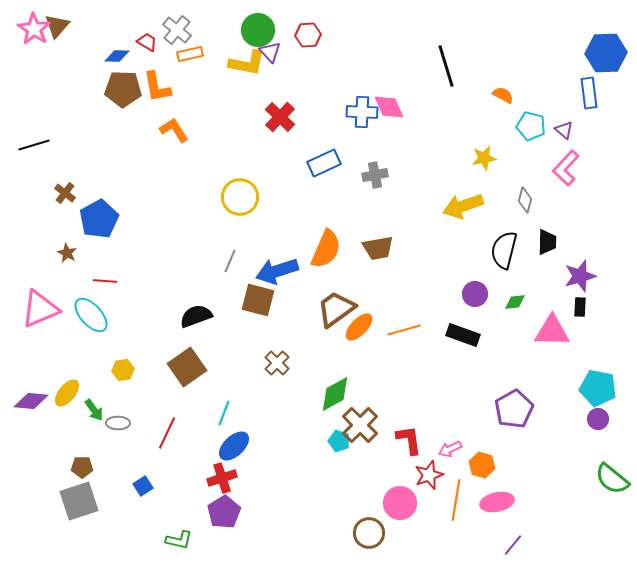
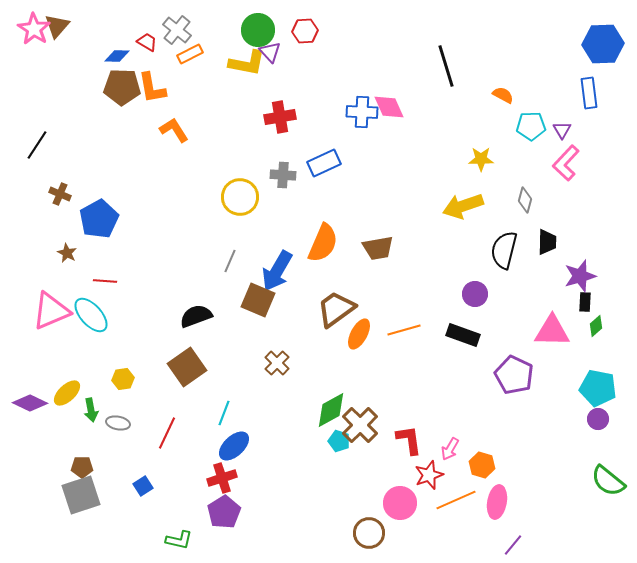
red hexagon at (308, 35): moved 3 px left, 4 px up
blue hexagon at (606, 53): moved 3 px left, 9 px up
orange rectangle at (190, 54): rotated 15 degrees counterclockwise
orange L-shape at (157, 87): moved 5 px left, 1 px down
brown pentagon at (123, 89): moved 1 px left, 2 px up
red cross at (280, 117): rotated 36 degrees clockwise
cyan pentagon at (531, 126): rotated 16 degrees counterclockwise
purple triangle at (564, 130): moved 2 px left; rotated 18 degrees clockwise
black line at (34, 145): moved 3 px right; rotated 40 degrees counterclockwise
yellow star at (484, 158): moved 3 px left, 1 px down; rotated 10 degrees clockwise
pink L-shape at (566, 168): moved 5 px up
gray cross at (375, 175): moved 92 px left; rotated 15 degrees clockwise
brown cross at (65, 193): moved 5 px left, 1 px down; rotated 15 degrees counterclockwise
orange semicircle at (326, 249): moved 3 px left, 6 px up
blue arrow at (277, 271): rotated 42 degrees counterclockwise
brown square at (258, 300): rotated 8 degrees clockwise
green diamond at (515, 302): moved 81 px right, 24 px down; rotated 35 degrees counterclockwise
black rectangle at (580, 307): moved 5 px right, 5 px up
pink triangle at (40, 309): moved 11 px right, 2 px down
orange ellipse at (359, 327): moved 7 px down; rotated 16 degrees counterclockwise
yellow hexagon at (123, 370): moved 9 px down
yellow ellipse at (67, 393): rotated 8 degrees clockwise
green diamond at (335, 394): moved 4 px left, 16 px down
purple diamond at (31, 401): moved 1 px left, 2 px down; rotated 20 degrees clockwise
purple pentagon at (514, 409): moved 34 px up; rotated 18 degrees counterclockwise
green arrow at (94, 410): moved 3 px left; rotated 25 degrees clockwise
gray ellipse at (118, 423): rotated 10 degrees clockwise
pink arrow at (450, 449): rotated 35 degrees counterclockwise
green semicircle at (612, 479): moved 4 px left, 2 px down
orange line at (456, 500): rotated 57 degrees clockwise
gray square at (79, 501): moved 2 px right, 6 px up
pink ellipse at (497, 502): rotated 68 degrees counterclockwise
